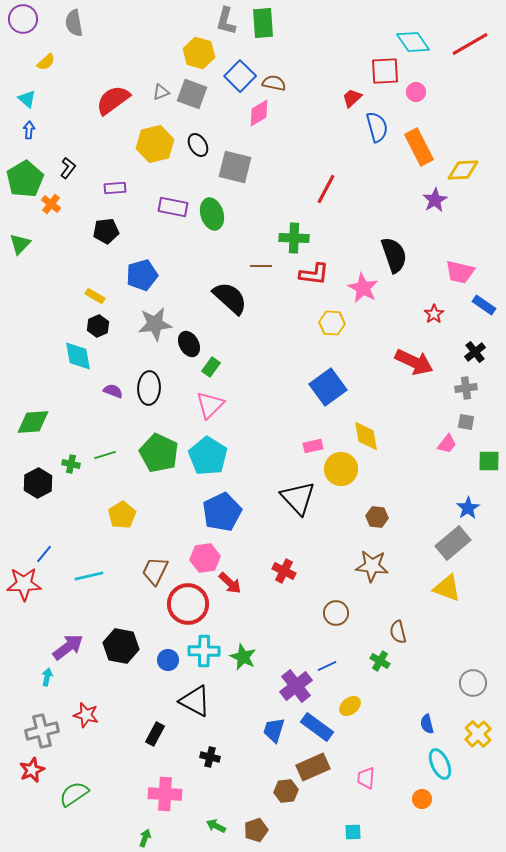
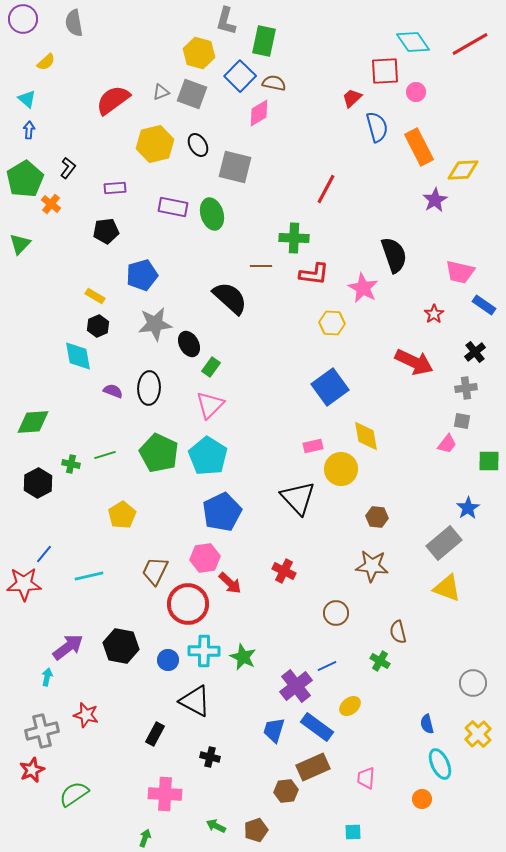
green rectangle at (263, 23): moved 1 px right, 18 px down; rotated 16 degrees clockwise
blue square at (328, 387): moved 2 px right
gray square at (466, 422): moved 4 px left, 1 px up
gray rectangle at (453, 543): moved 9 px left
